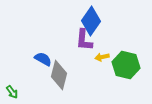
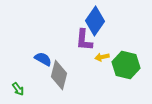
blue diamond: moved 4 px right
green arrow: moved 6 px right, 3 px up
